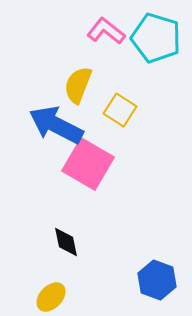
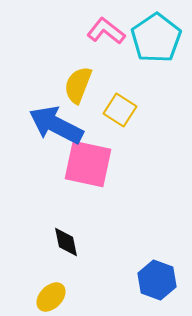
cyan pentagon: rotated 21 degrees clockwise
pink square: rotated 18 degrees counterclockwise
